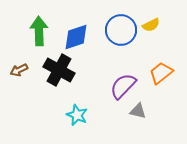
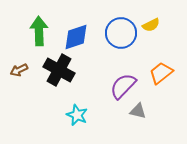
blue circle: moved 3 px down
